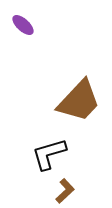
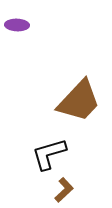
purple ellipse: moved 6 px left; rotated 40 degrees counterclockwise
brown L-shape: moved 1 px left, 1 px up
